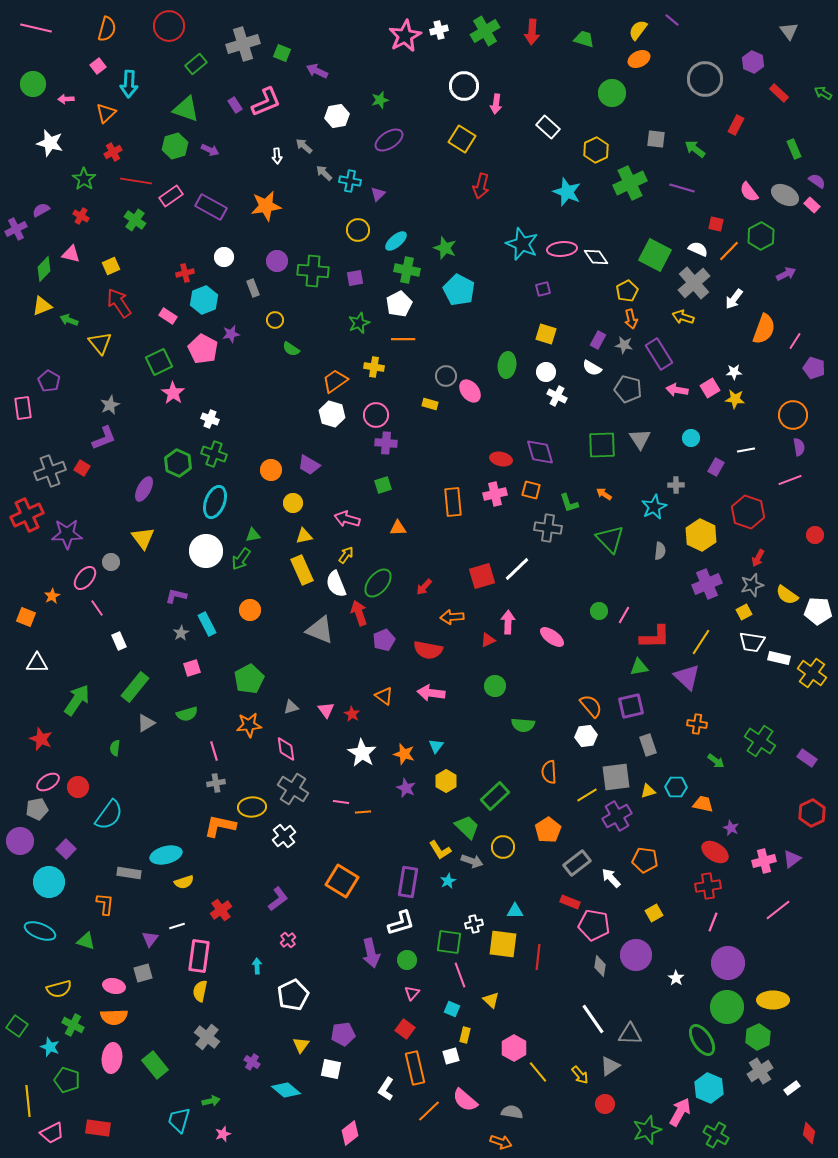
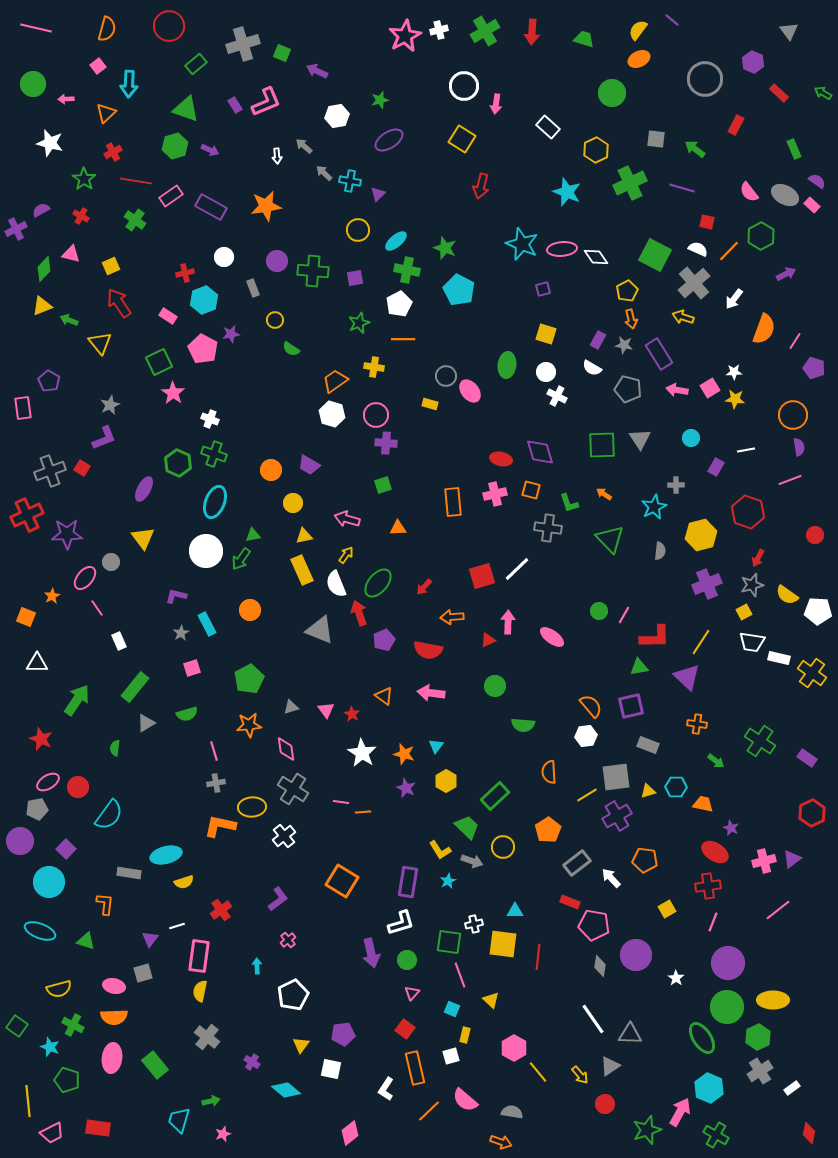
red square at (716, 224): moved 9 px left, 2 px up
yellow hexagon at (701, 535): rotated 20 degrees clockwise
gray rectangle at (648, 745): rotated 50 degrees counterclockwise
yellow square at (654, 913): moved 13 px right, 4 px up
green ellipse at (702, 1040): moved 2 px up
